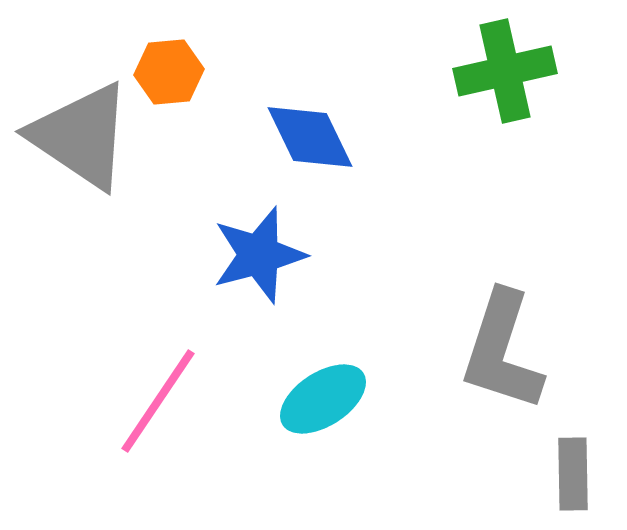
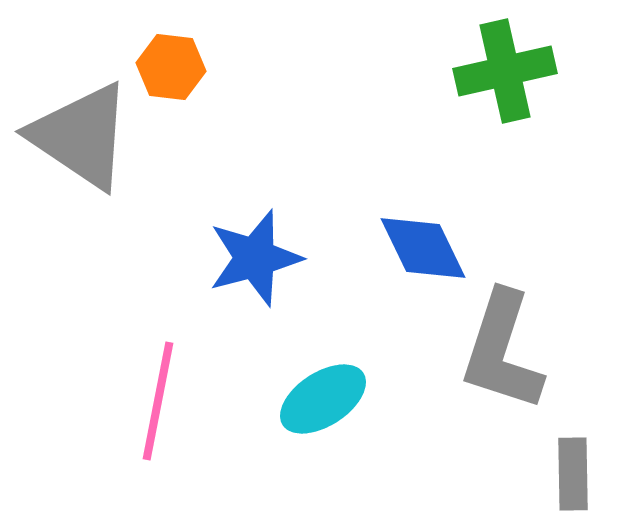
orange hexagon: moved 2 px right, 5 px up; rotated 12 degrees clockwise
blue diamond: moved 113 px right, 111 px down
blue star: moved 4 px left, 3 px down
pink line: rotated 23 degrees counterclockwise
